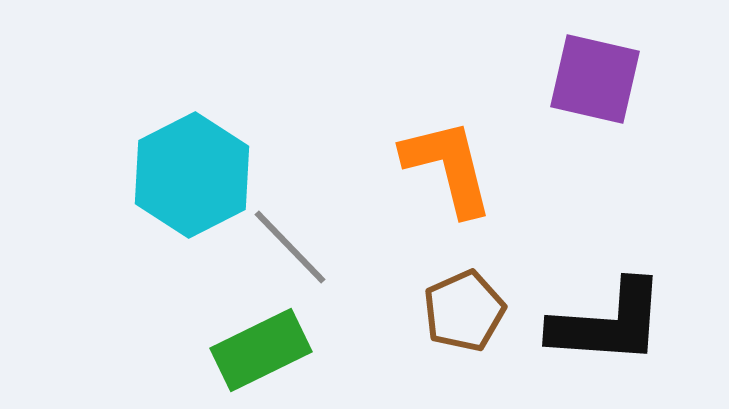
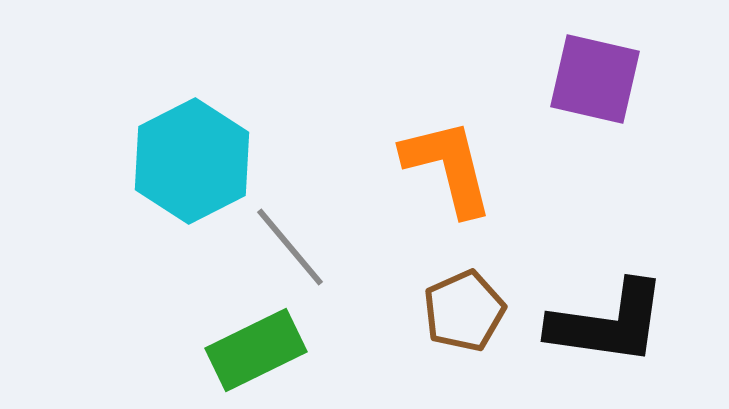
cyan hexagon: moved 14 px up
gray line: rotated 4 degrees clockwise
black L-shape: rotated 4 degrees clockwise
green rectangle: moved 5 px left
